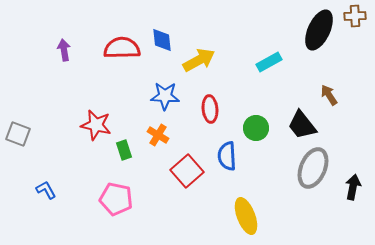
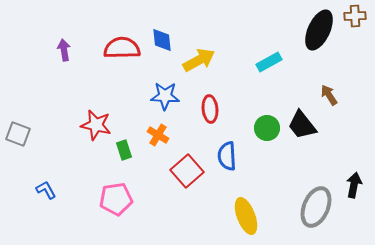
green circle: moved 11 px right
gray ellipse: moved 3 px right, 39 px down
black arrow: moved 1 px right, 2 px up
pink pentagon: rotated 20 degrees counterclockwise
